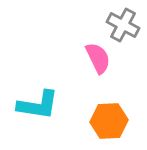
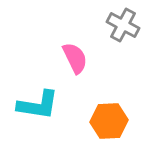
pink semicircle: moved 23 px left
